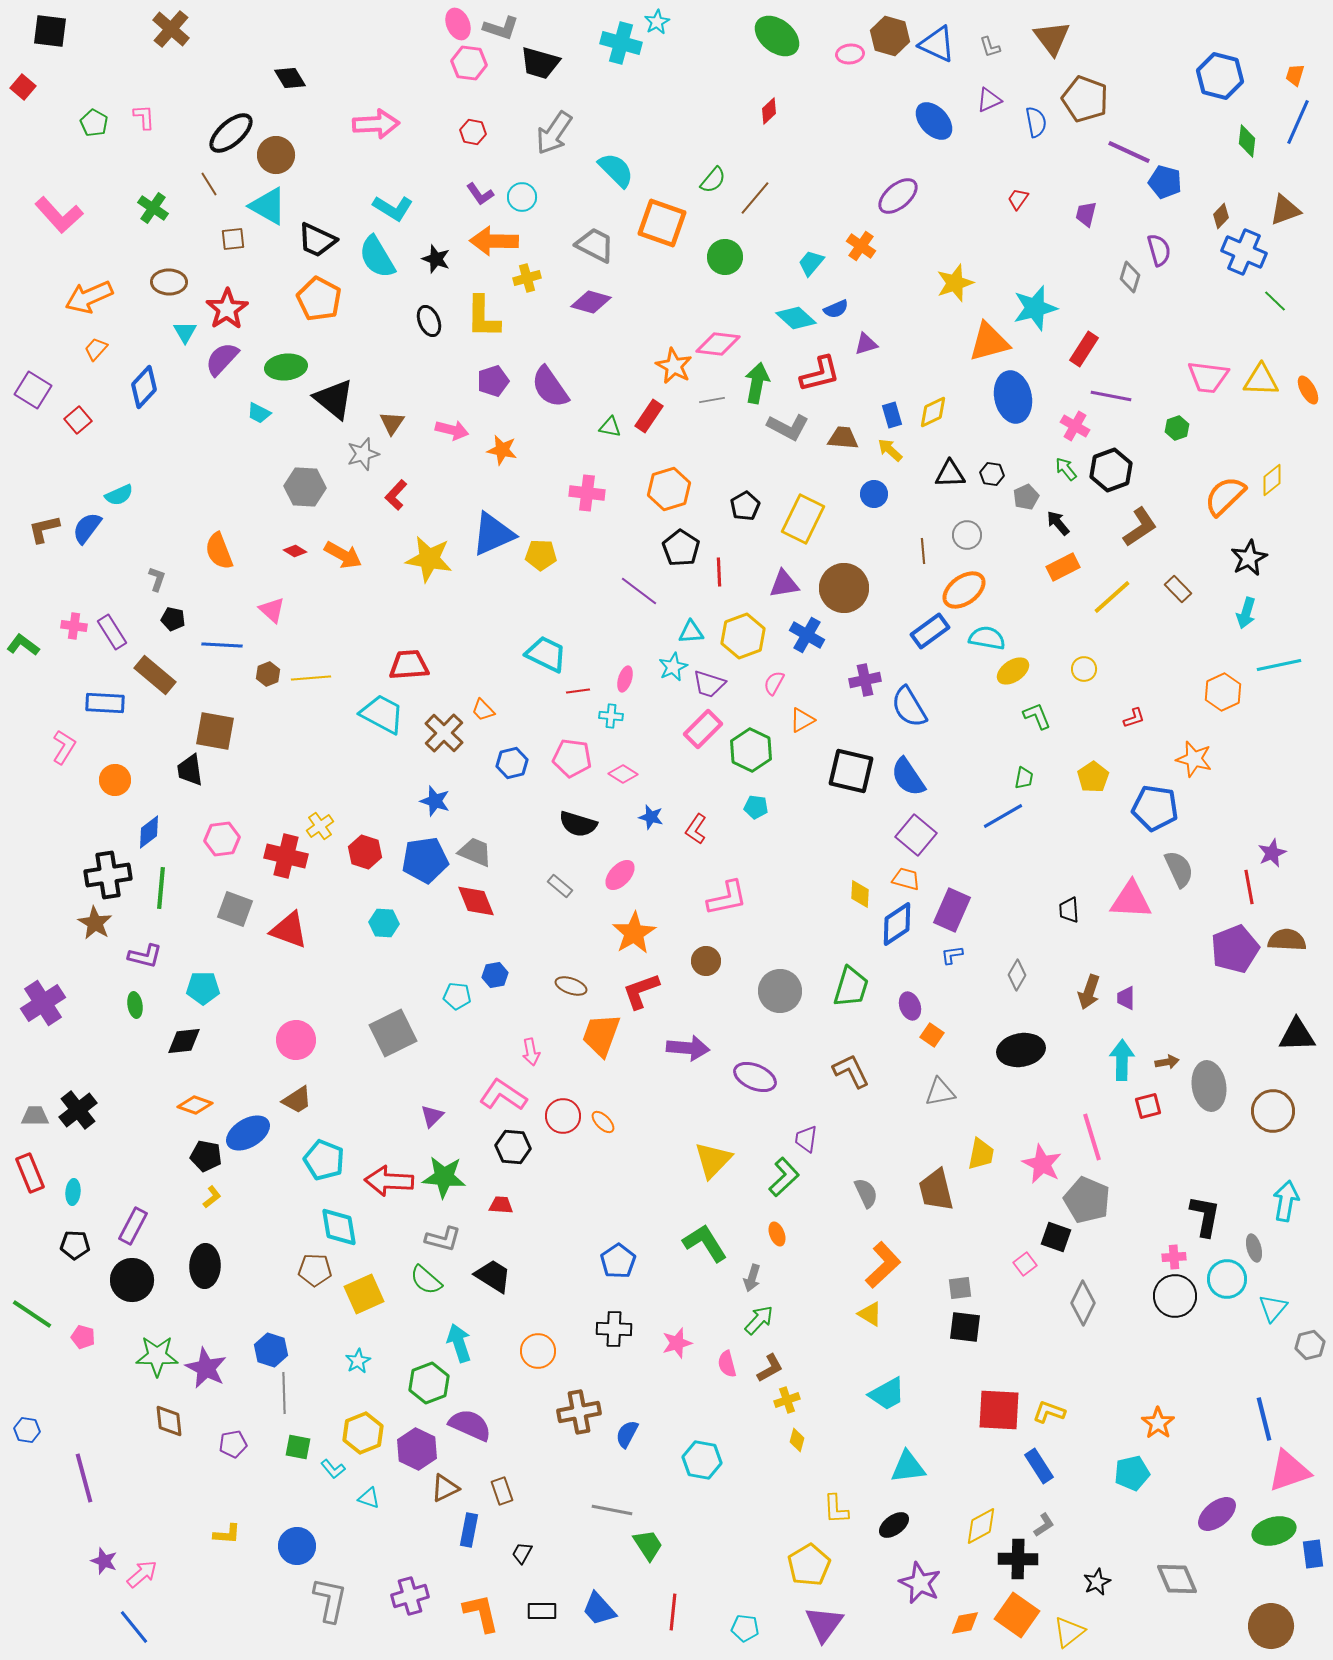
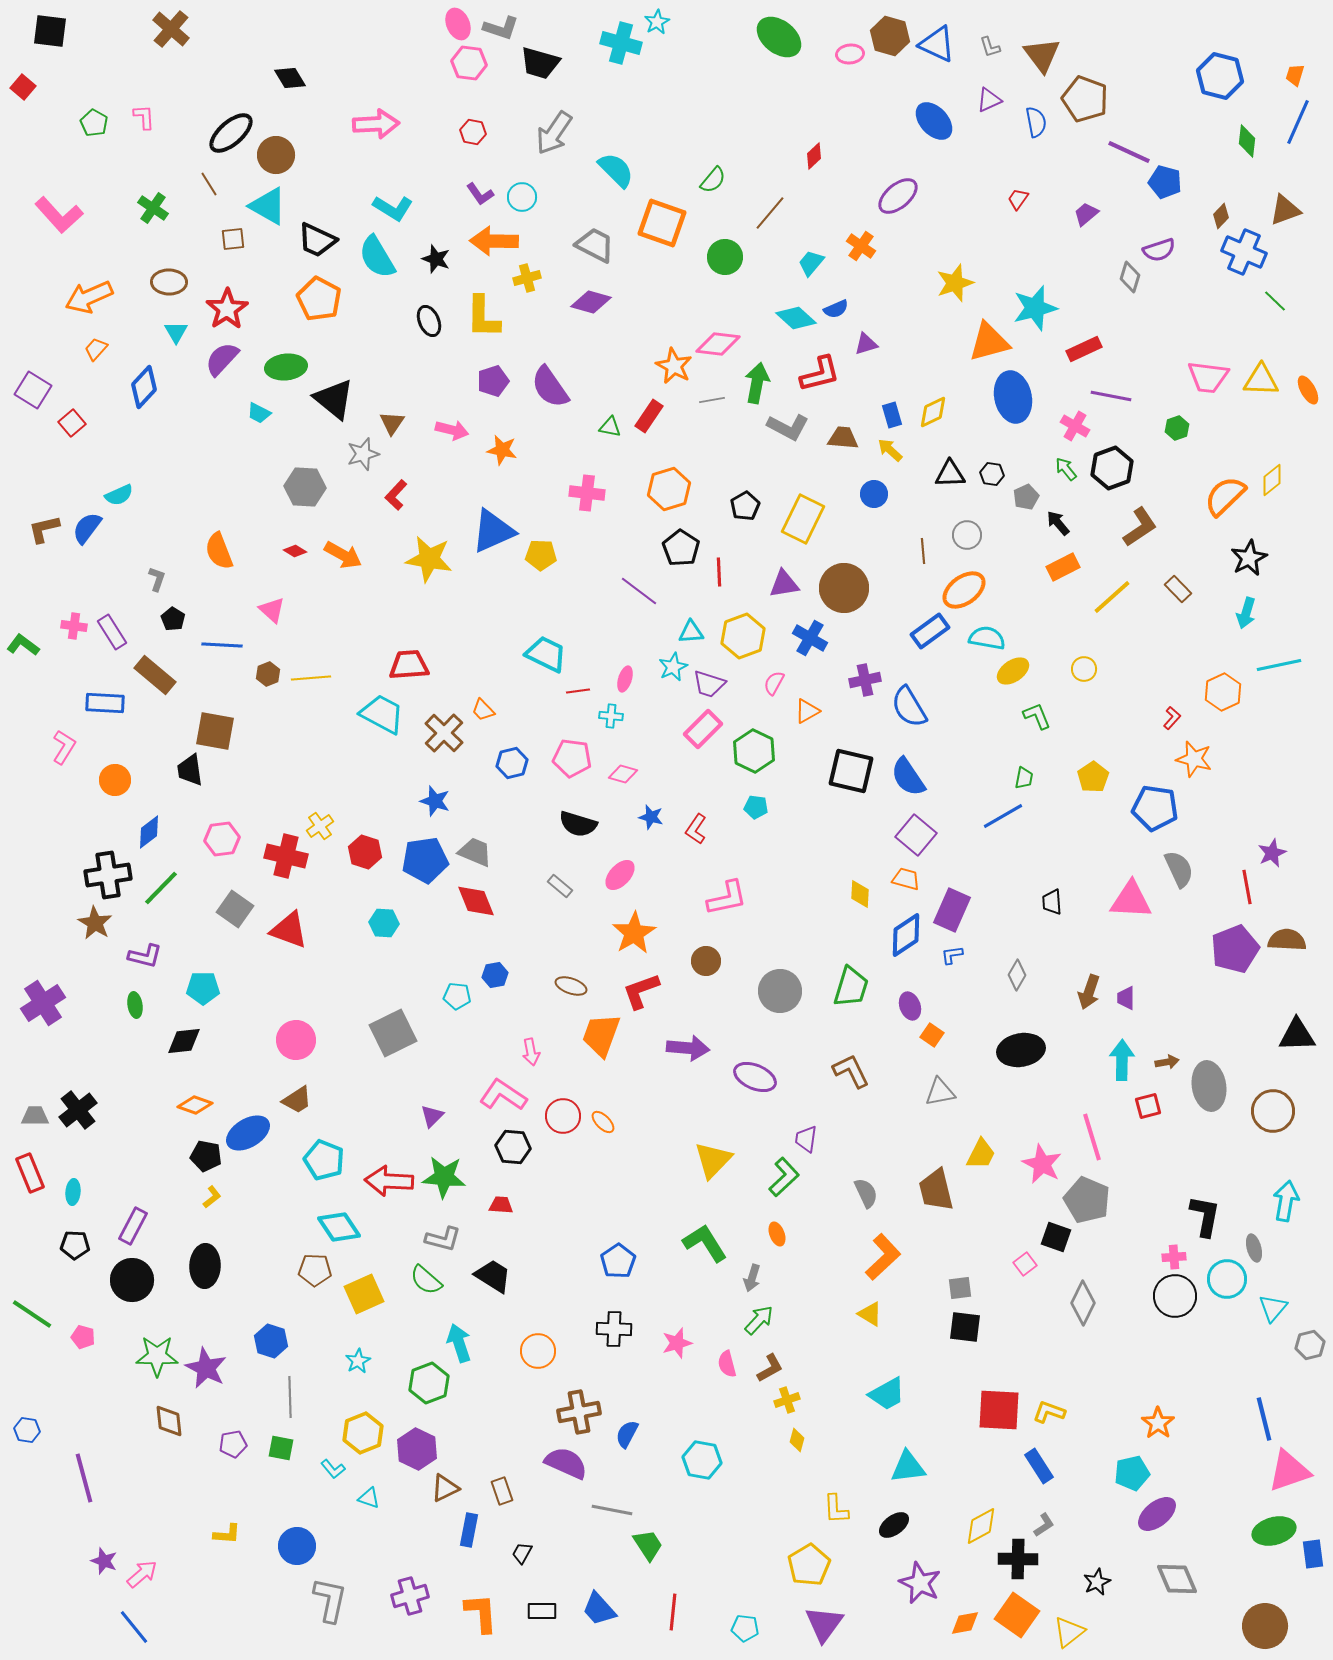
green ellipse at (777, 36): moved 2 px right, 1 px down
brown triangle at (1052, 38): moved 10 px left, 17 px down
red diamond at (769, 111): moved 45 px right, 45 px down
brown line at (755, 198): moved 15 px right, 15 px down
purple trapezoid at (1086, 214): rotated 36 degrees clockwise
purple semicircle at (1159, 250): rotated 88 degrees clockwise
cyan triangle at (185, 332): moved 9 px left
red rectangle at (1084, 349): rotated 32 degrees clockwise
red square at (78, 420): moved 6 px left, 3 px down
black hexagon at (1111, 470): moved 1 px right, 2 px up
blue triangle at (493, 534): moved 3 px up
black pentagon at (173, 619): rotated 20 degrees clockwise
blue cross at (807, 635): moved 3 px right, 3 px down
red L-shape at (1134, 718): moved 38 px right; rotated 30 degrees counterclockwise
orange triangle at (802, 720): moved 5 px right, 9 px up
green hexagon at (751, 750): moved 3 px right, 1 px down
pink diamond at (623, 774): rotated 16 degrees counterclockwise
red line at (1249, 887): moved 2 px left
green line at (161, 888): rotated 39 degrees clockwise
gray square at (235, 909): rotated 15 degrees clockwise
black trapezoid at (1069, 910): moved 17 px left, 8 px up
blue diamond at (897, 924): moved 9 px right, 11 px down
yellow trapezoid at (981, 1154): rotated 16 degrees clockwise
cyan diamond at (339, 1227): rotated 24 degrees counterclockwise
orange L-shape at (883, 1265): moved 8 px up
blue hexagon at (271, 1350): moved 9 px up
gray line at (284, 1393): moved 6 px right, 4 px down
purple semicircle at (470, 1425): moved 96 px right, 38 px down
green square at (298, 1447): moved 17 px left, 1 px down
purple ellipse at (1217, 1514): moved 60 px left
orange L-shape at (481, 1613): rotated 9 degrees clockwise
brown circle at (1271, 1626): moved 6 px left
